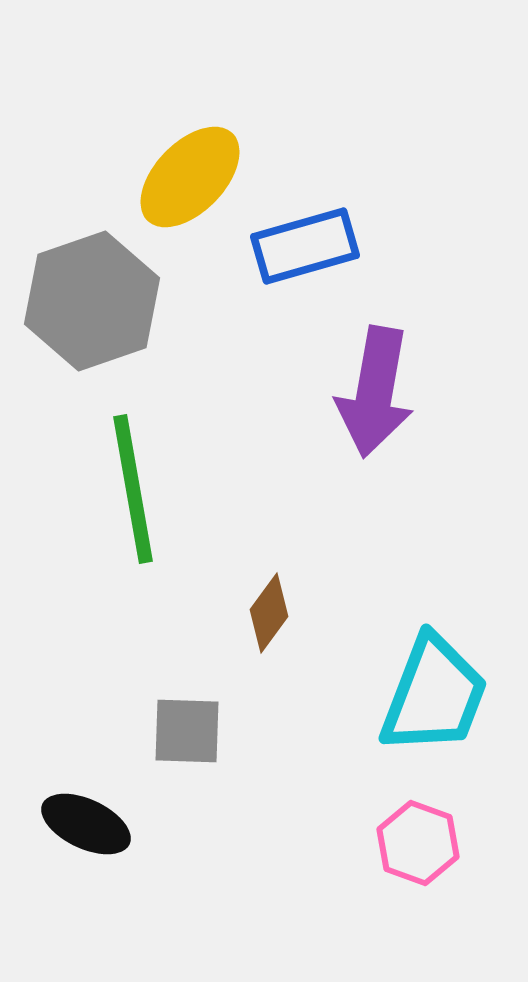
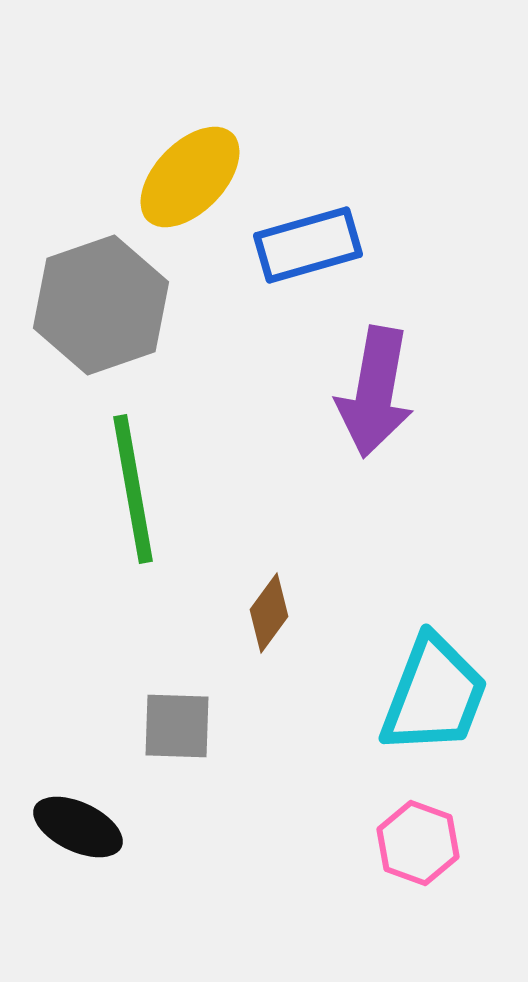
blue rectangle: moved 3 px right, 1 px up
gray hexagon: moved 9 px right, 4 px down
gray square: moved 10 px left, 5 px up
black ellipse: moved 8 px left, 3 px down
